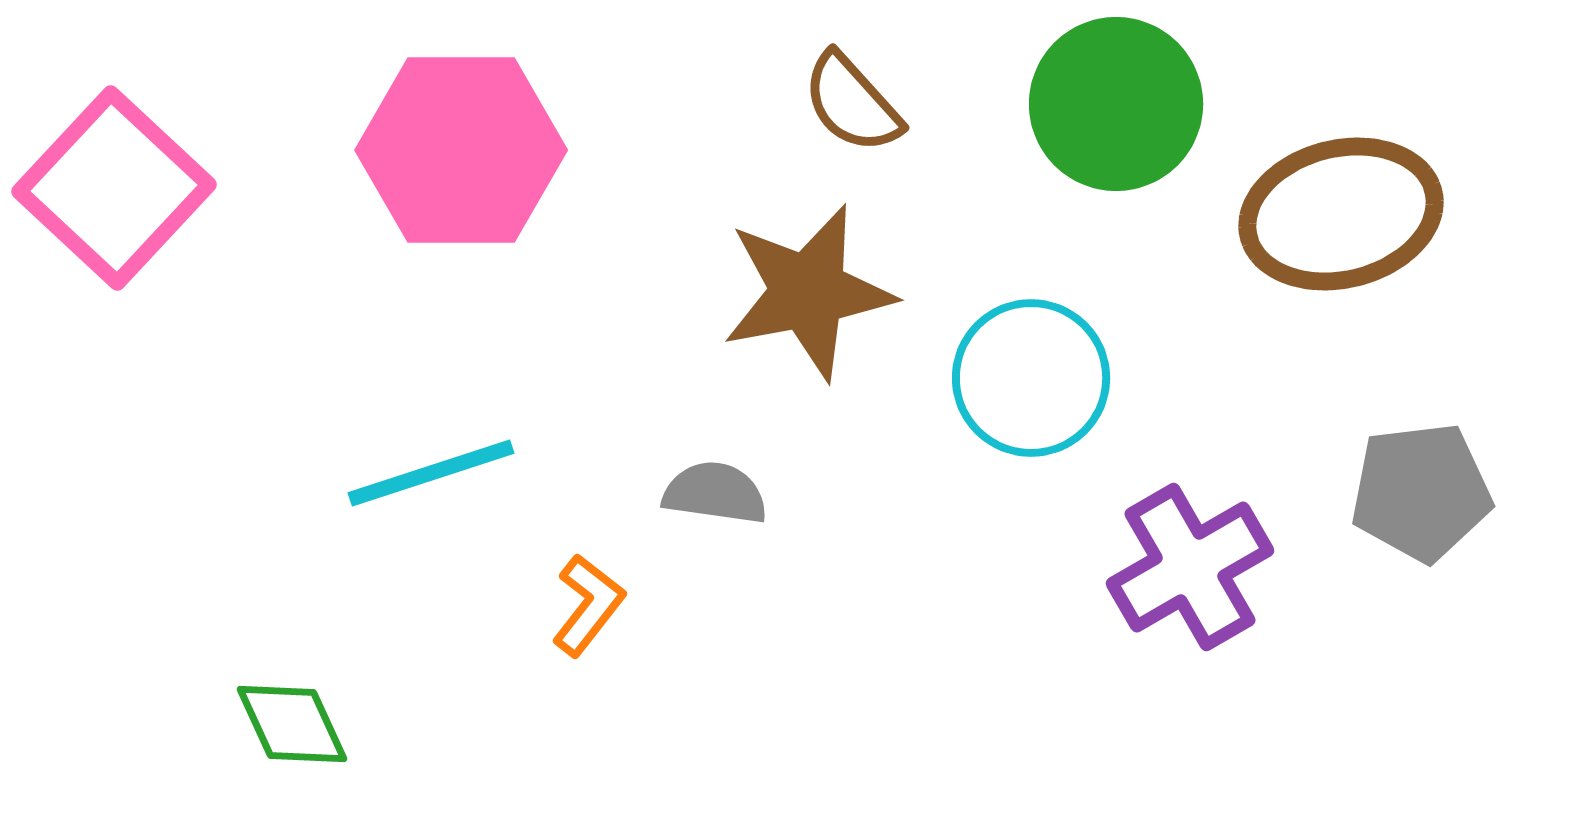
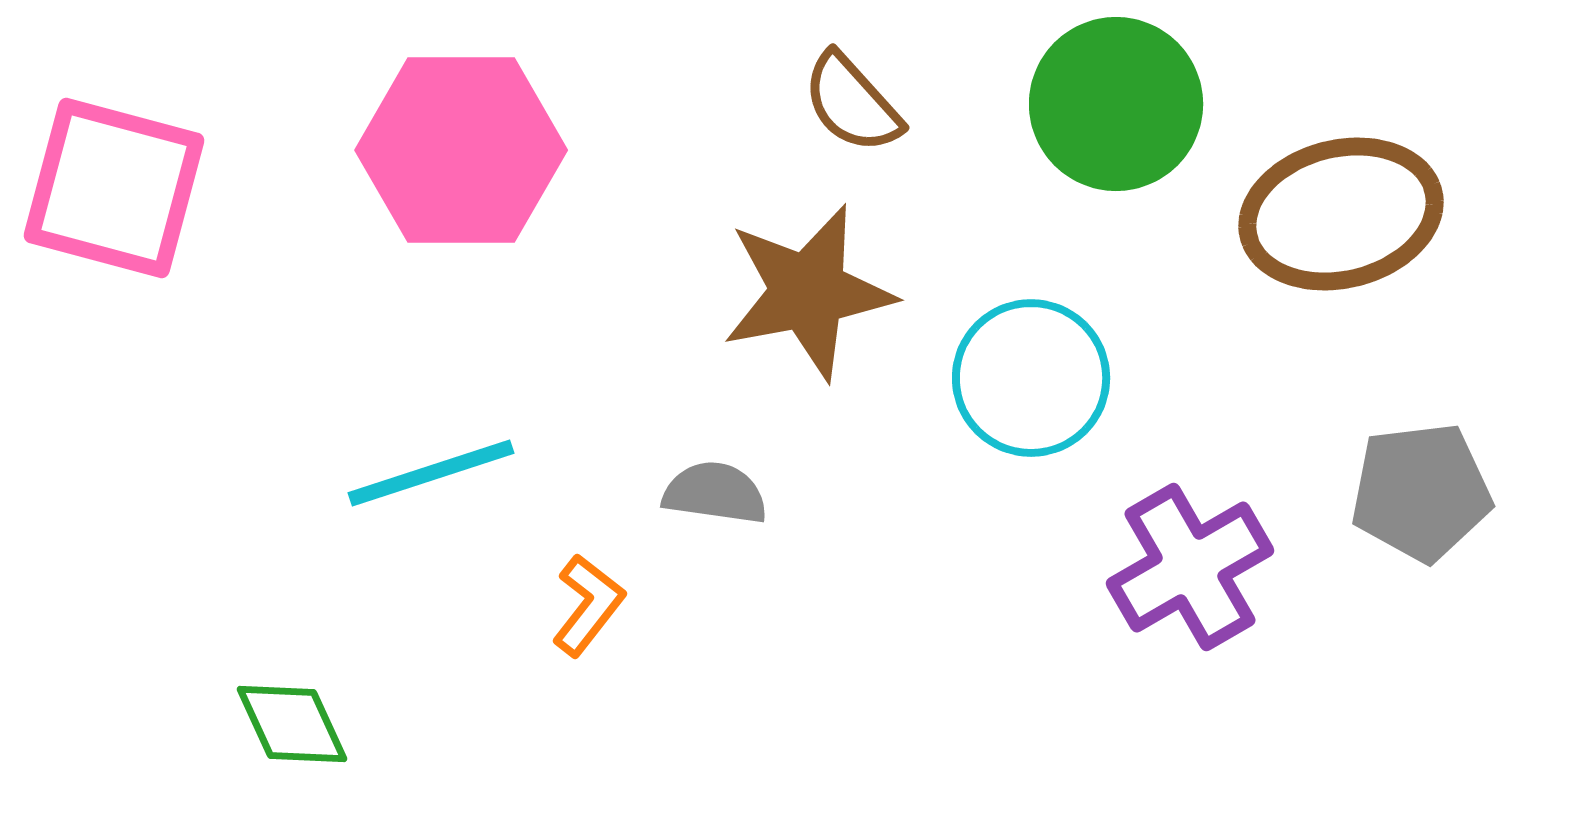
pink square: rotated 28 degrees counterclockwise
